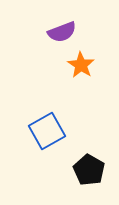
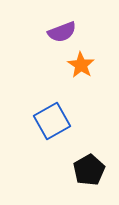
blue square: moved 5 px right, 10 px up
black pentagon: rotated 12 degrees clockwise
